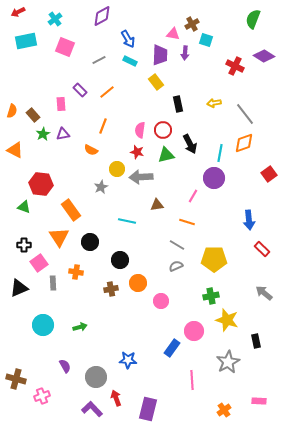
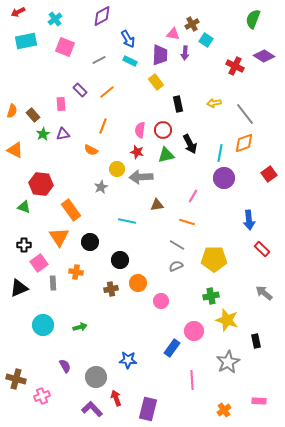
cyan square at (206, 40): rotated 16 degrees clockwise
purple circle at (214, 178): moved 10 px right
